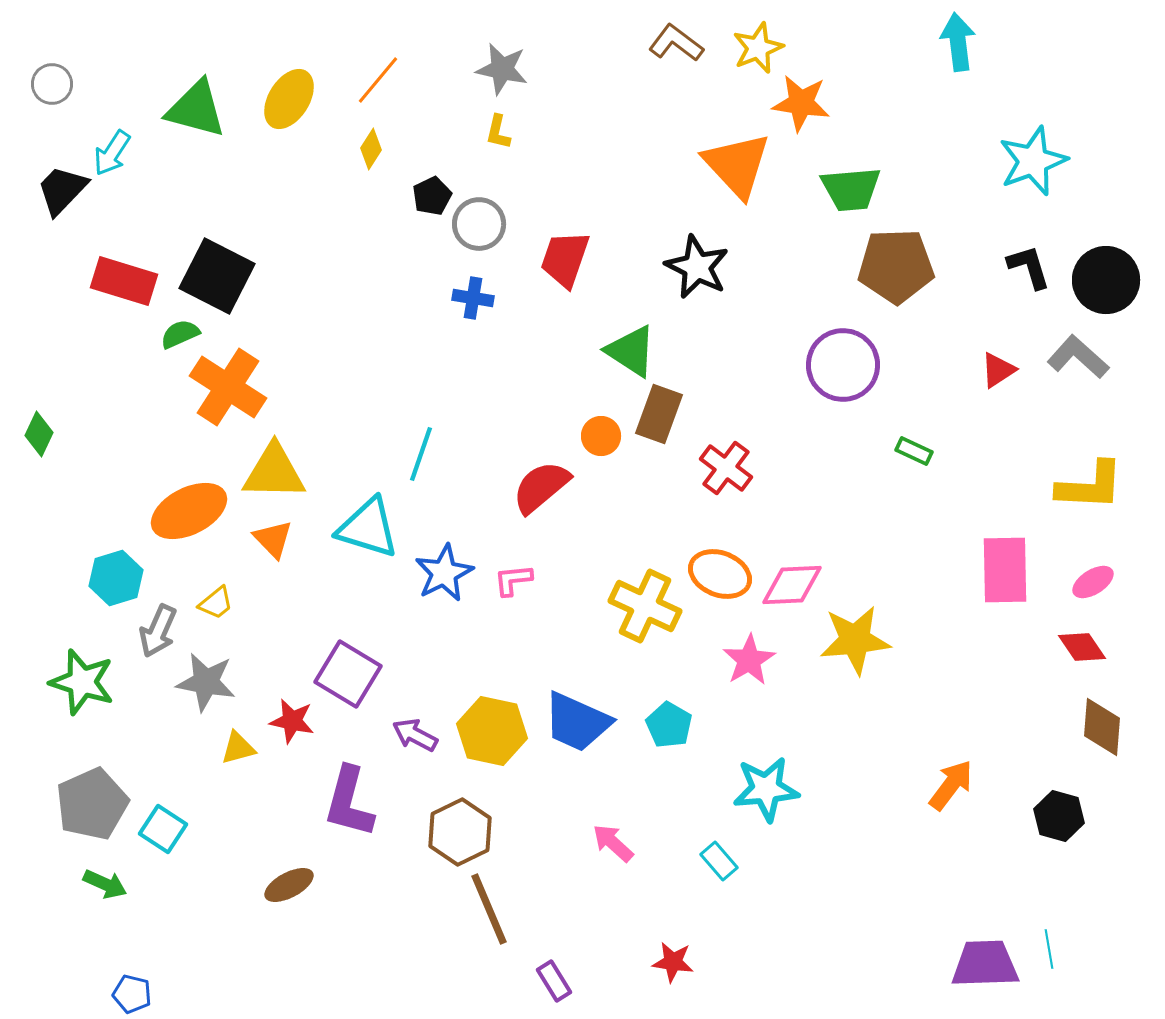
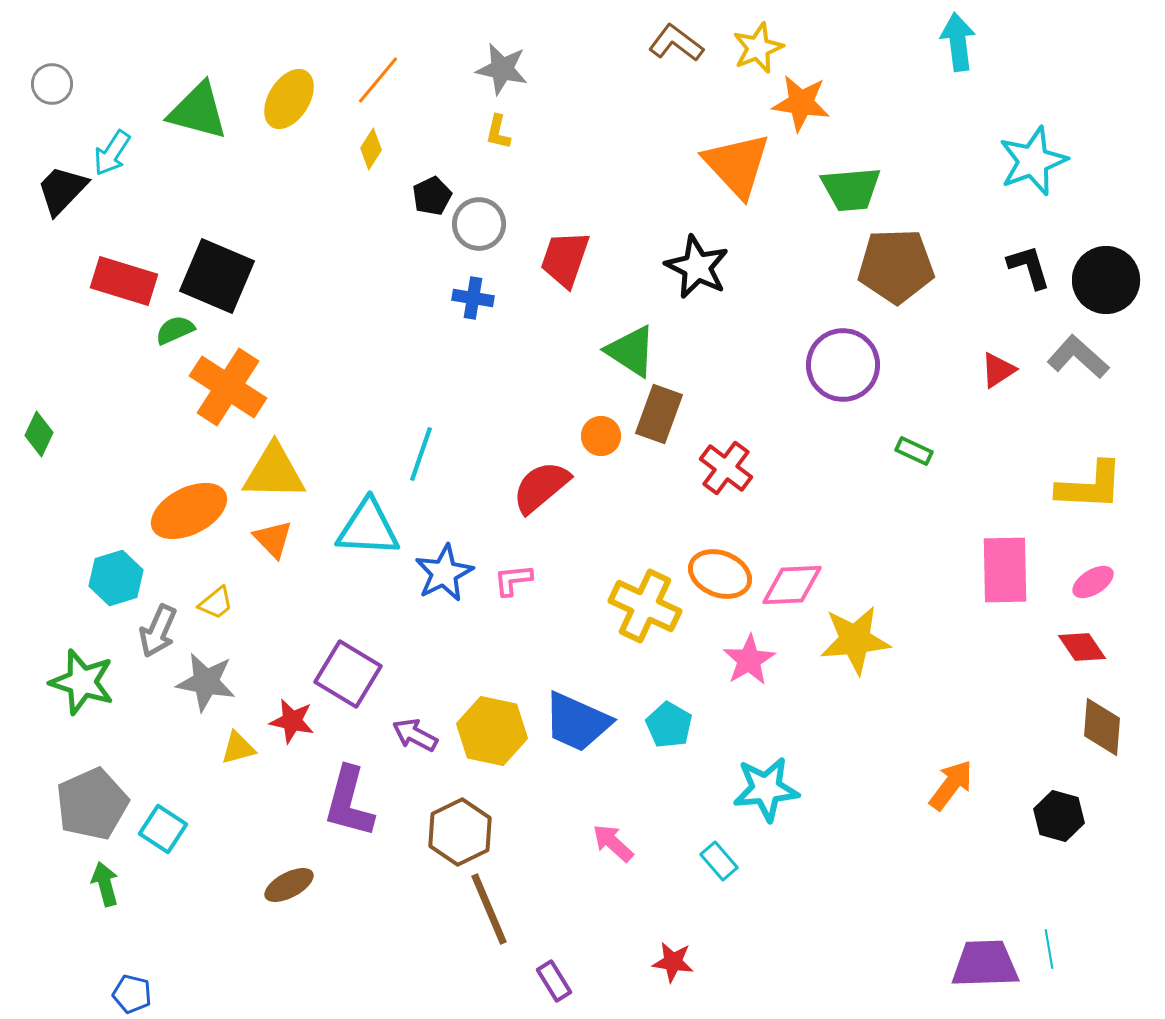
green triangle at (196, 109): moved 2 px right, 2 px down
black square at (217, 276): rotated 4 degrees counterclockwise
green semicircle at (180, 334): moved 5 px left, 4 px up
cyan triangle at (368, 528): rotated 14 degrees counterclockwise
green arrow at (105, 884): rotated 129 degrees counterclockwise
